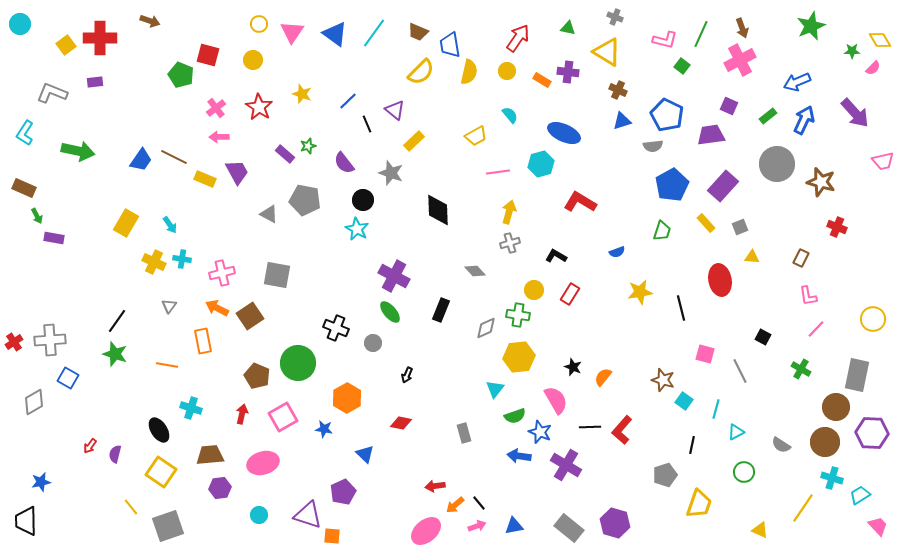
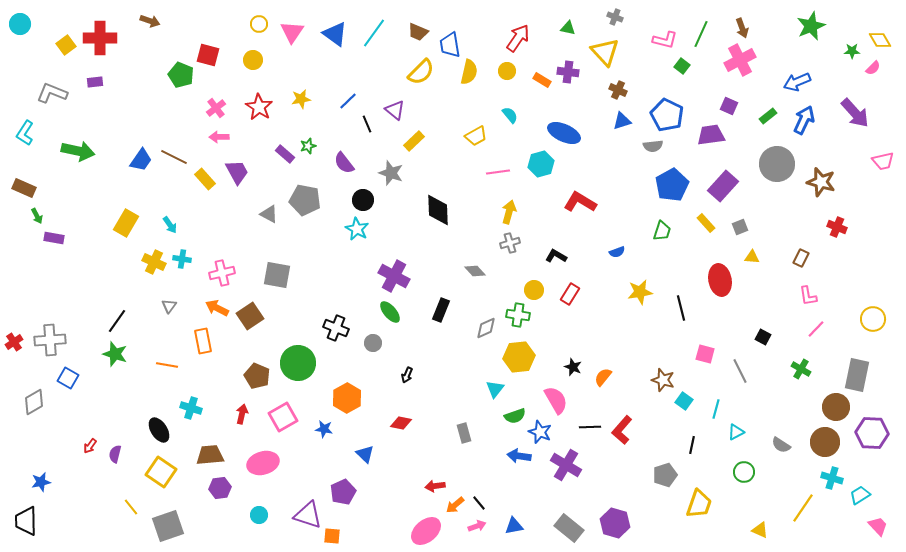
yellow triangle at (607, 52): moved 2 px left; rotated 16 degrees clockwise
yellow star at (302, 94): moved 1 px left, 5 px down; rotated 30 degrees counterclockwise
yellow rectangle at (205, 179): rotated 25 degrees clockwise
